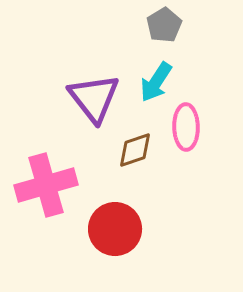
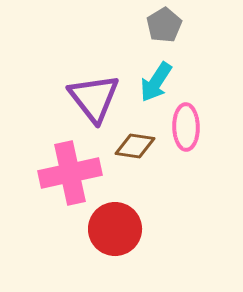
brown diamond: moved 4 px up; rotated 27 degrees clockwise
pink cross: moved 24 px right, 12 px up; rotated 4 degrees clockwise
